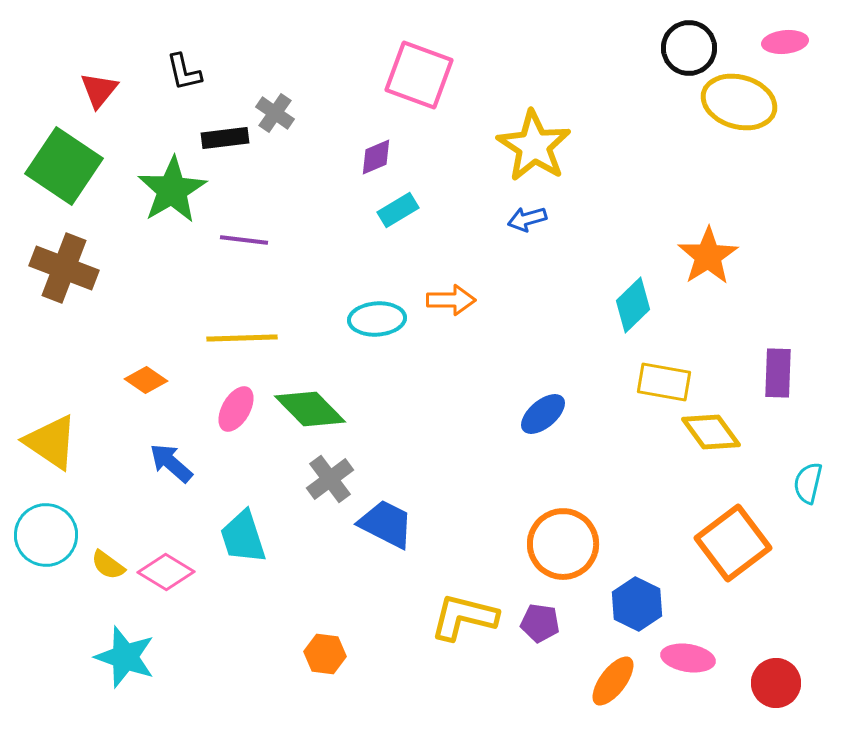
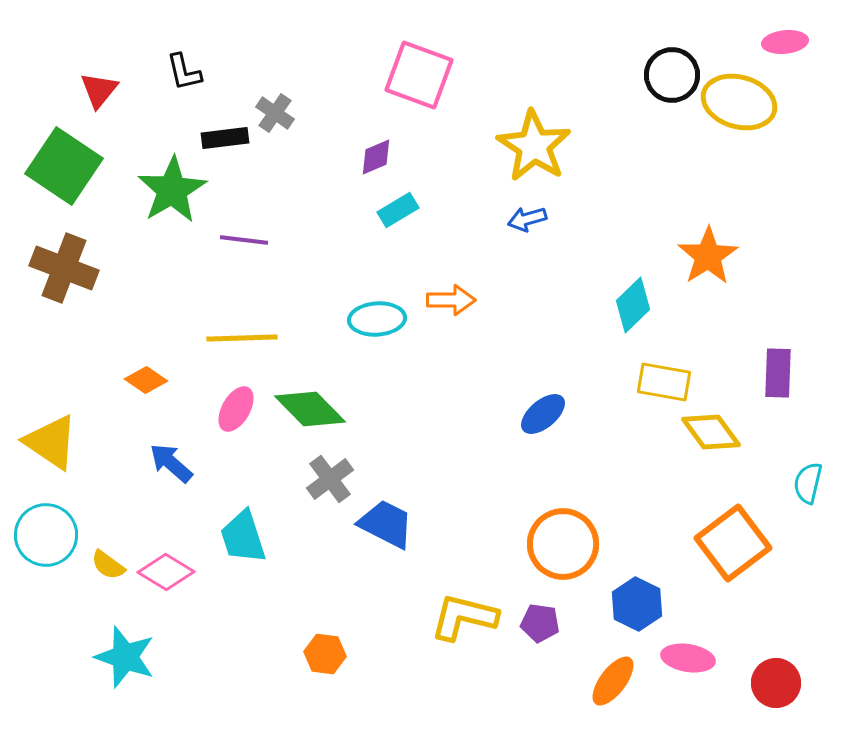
black circle at (689, 48): moved 17 px left, 27 px down
